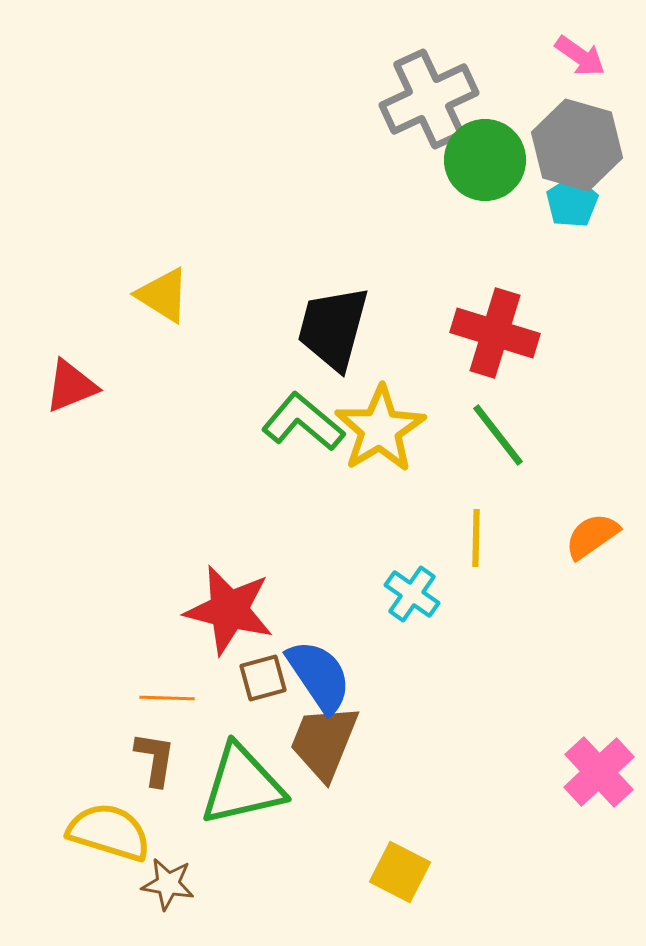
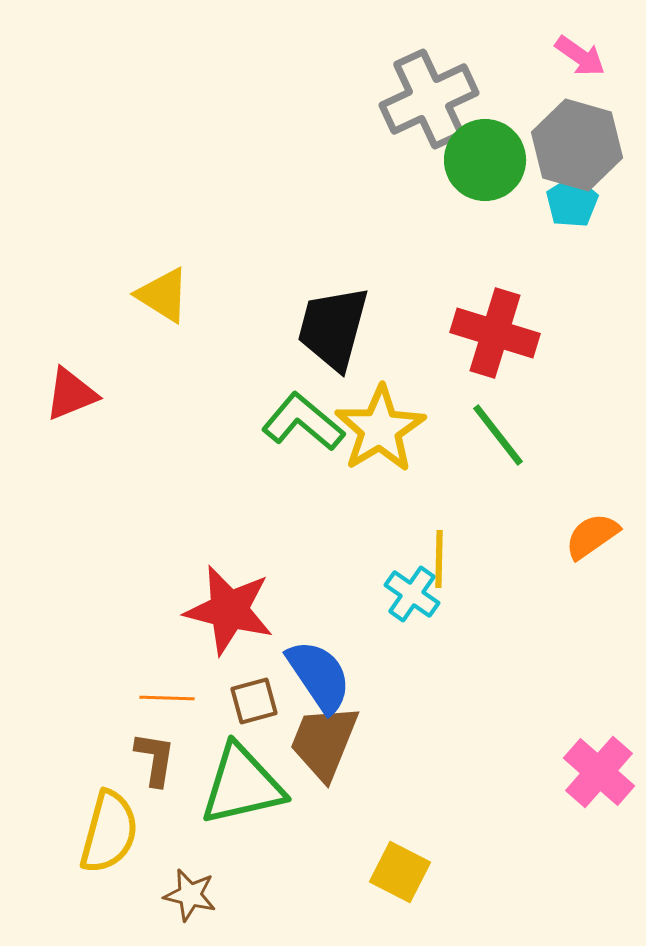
red triangle: moved 8 px down
yellow line: moved 37 px left, 21 px down
brown square: moved 9 px left, 23 px down
pink cross: rotated 6 degrees counterclockwise
yellow semicircle: rotated 88 degrees clockwise
brown star: moved 22 px right, 11 px down; rotated 4 degrees clockwise
